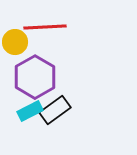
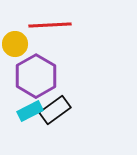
red line: moved 5 px right, 2 px up
yellow circle: moved 2 px down
purple hexagon: moved 1 px right, 1 px up
